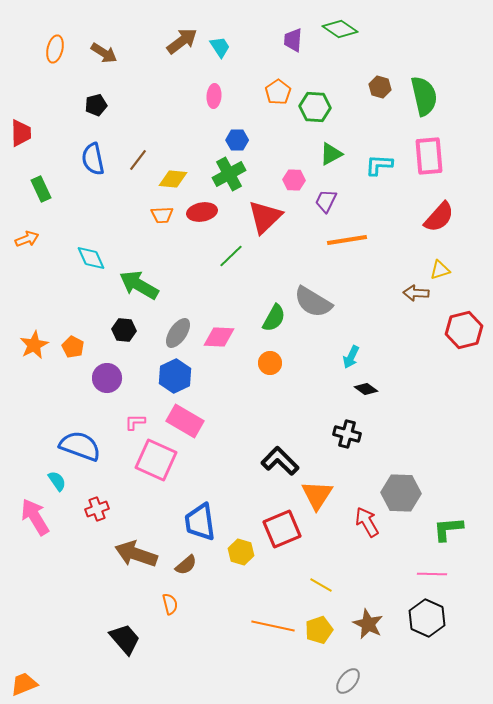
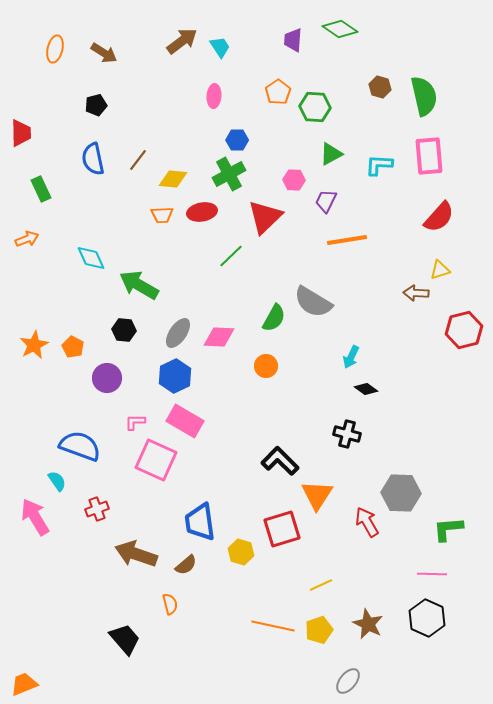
orange circle at (270, 363): moved 4 px left, 3 px down
red square at (282, 529): rotated 6 degrees clockwise
yellow line at (321, 585): rotated 55 degrees counterclockwise
